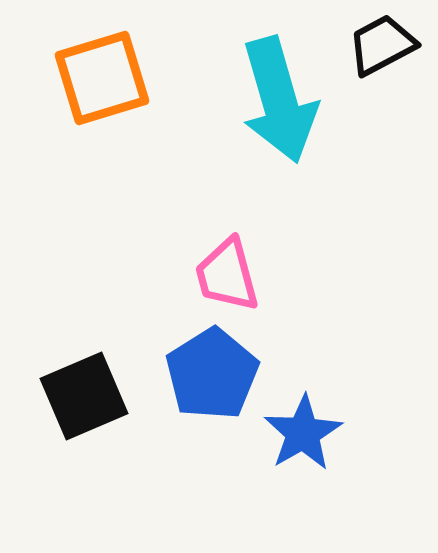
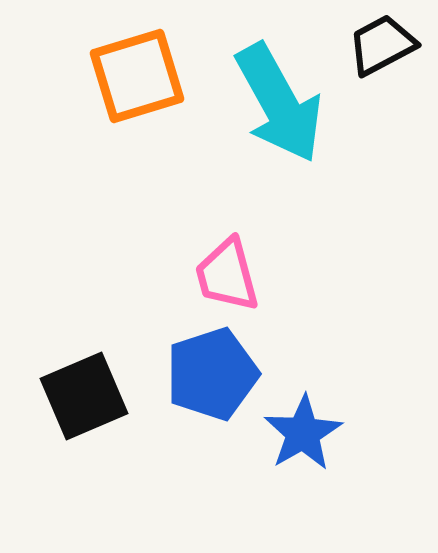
orange square: moved 35 px right, 2 px up
cyan arrow: moved 3 px down; rotated 13 degrees counterclockwise
blue pentagon: rotated 14 degrees clockwise
